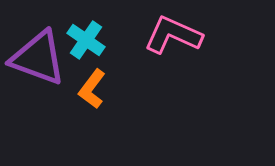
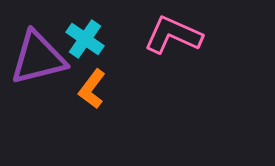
cyan cross: moved 1 px left, 1 px up
purple triangle: rotated 34 degrees counterclockwise
